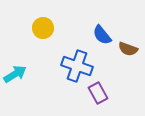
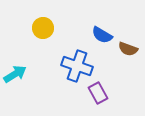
blue semicircle: rotated 20 degrees counterclockwise
